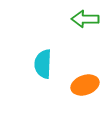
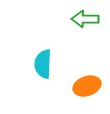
orange ellipse: moved 2 px right, 1 px down
